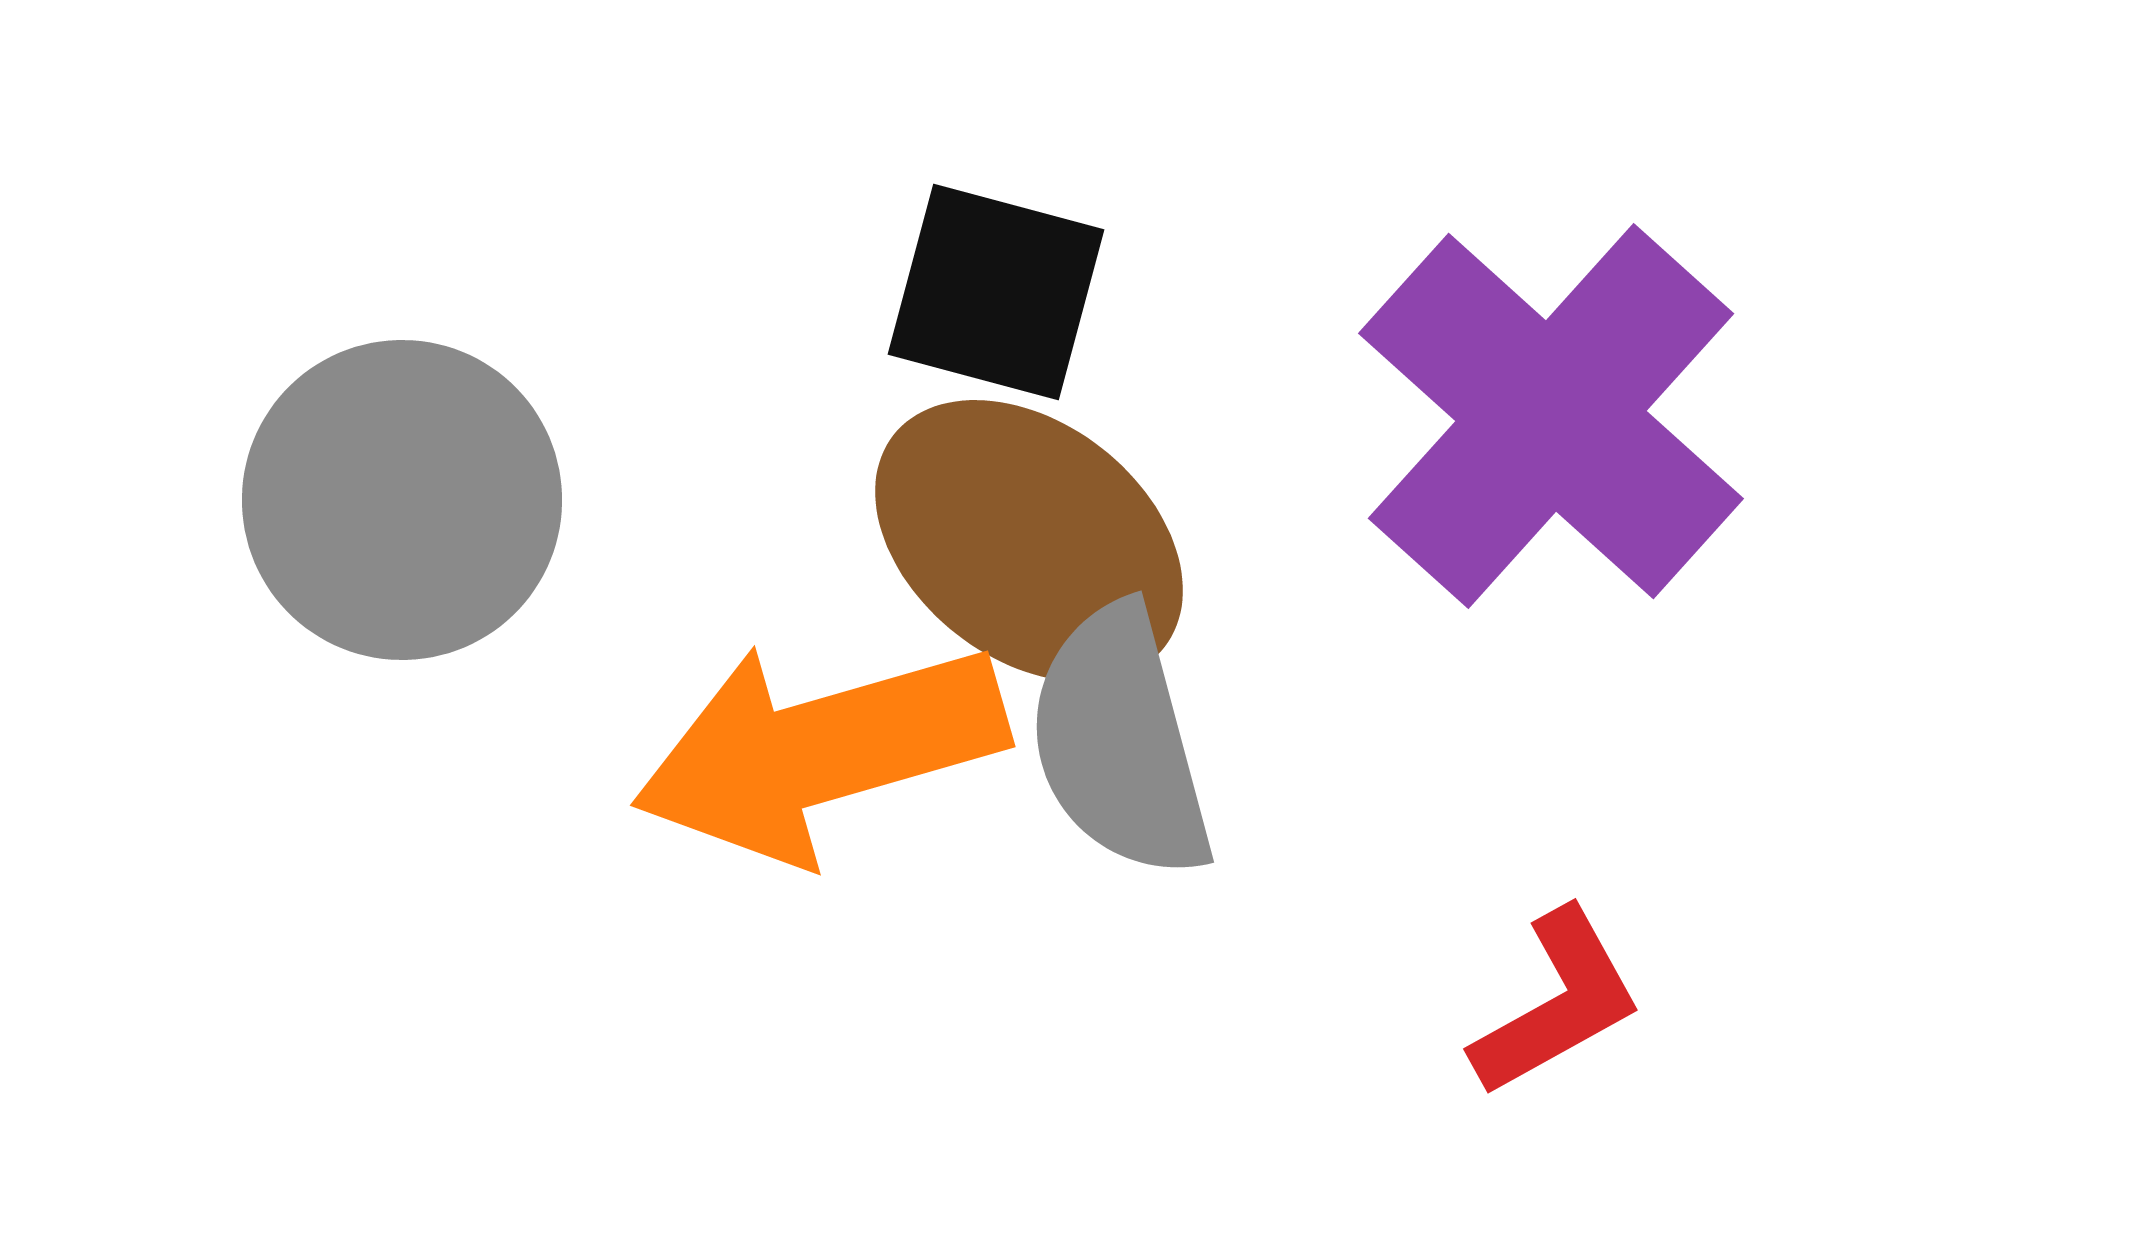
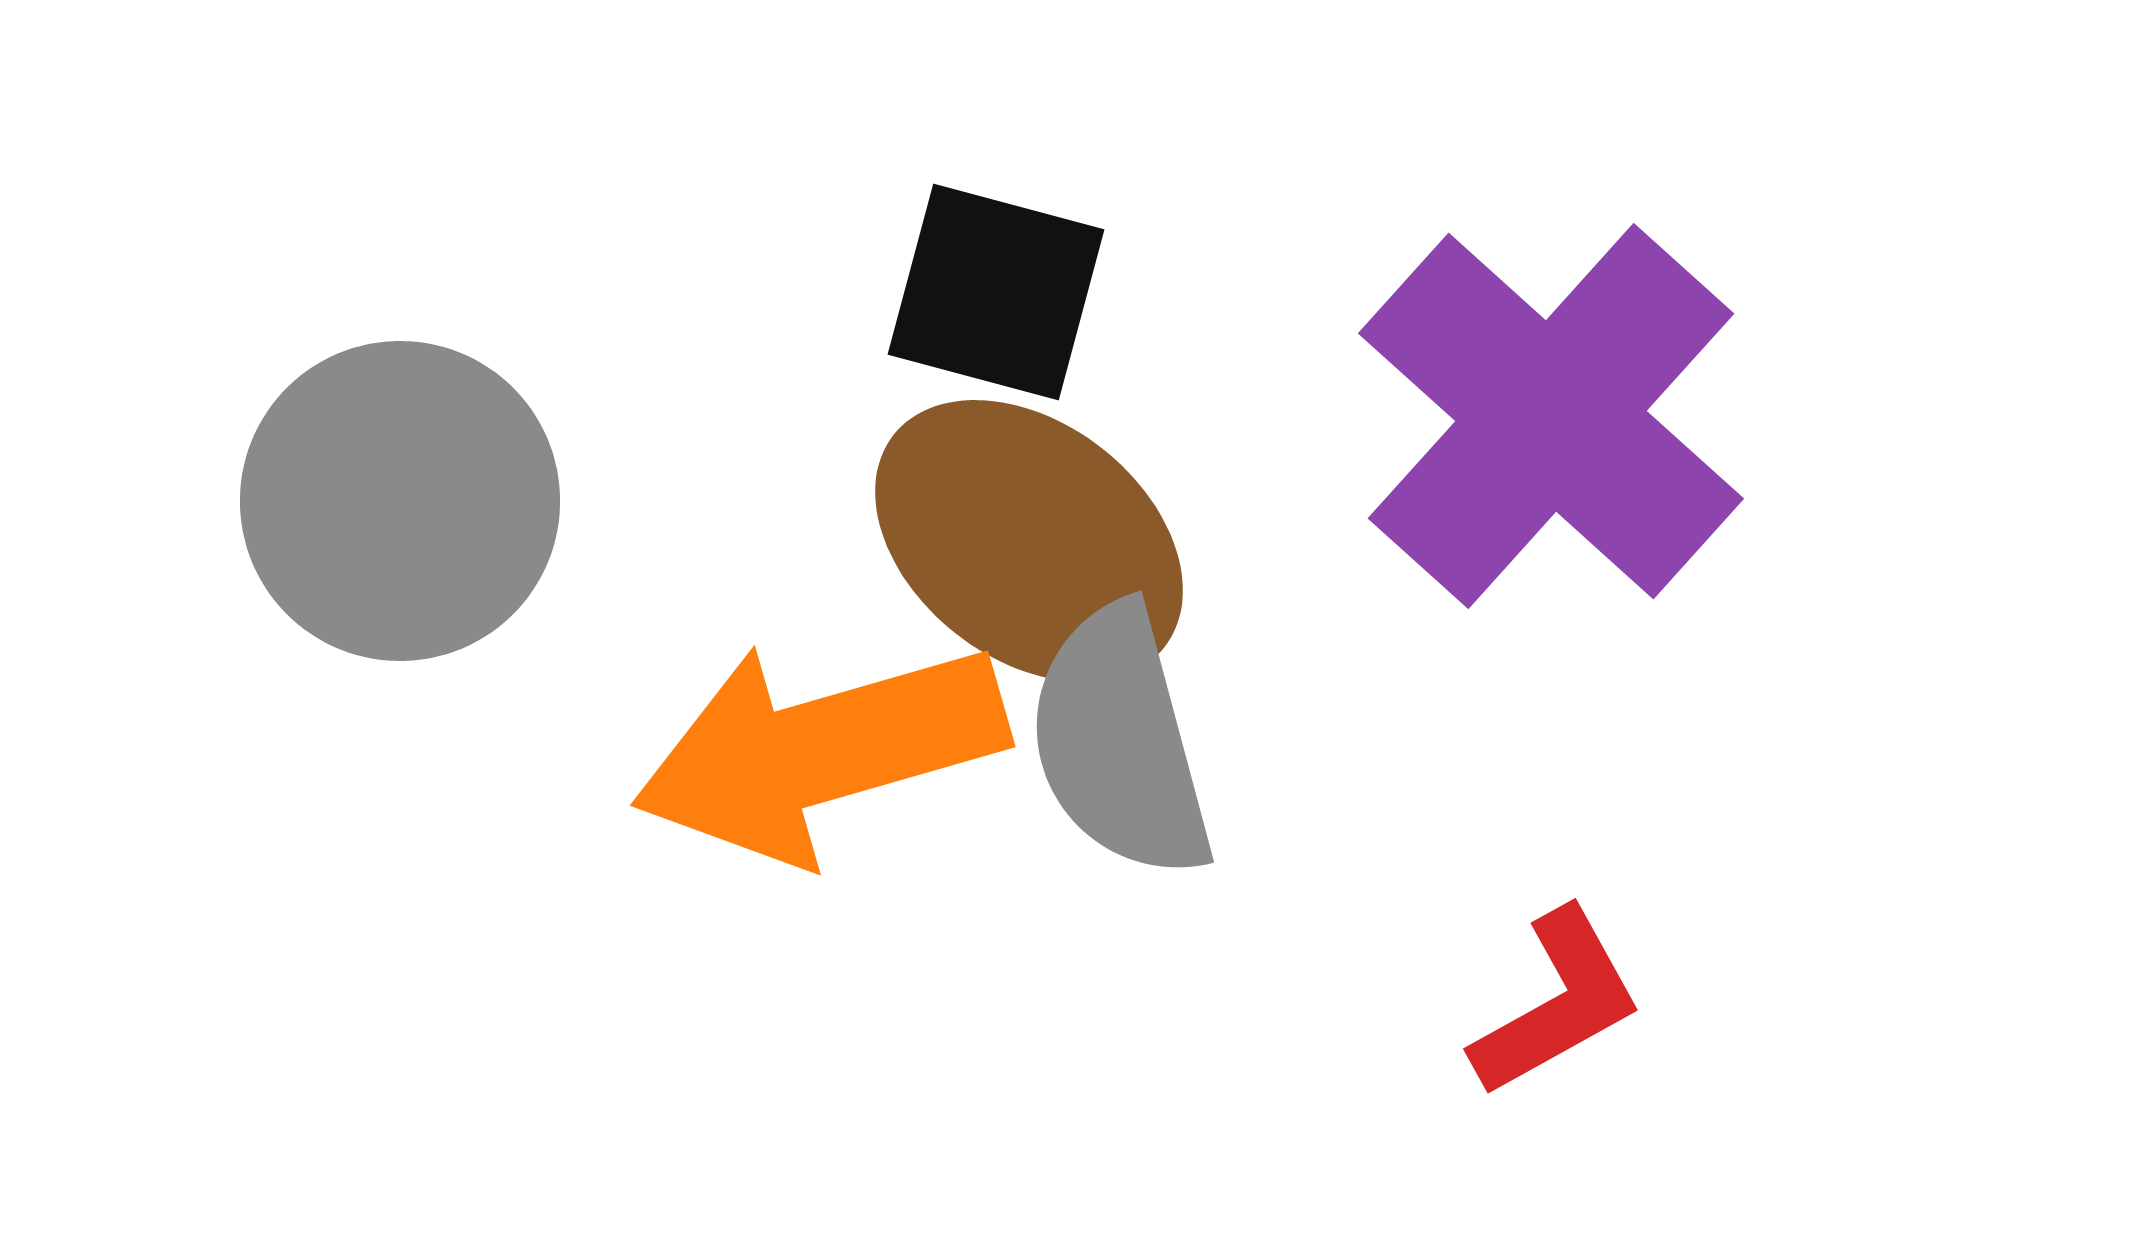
gray circle: moved 2 px left, 1 px down
